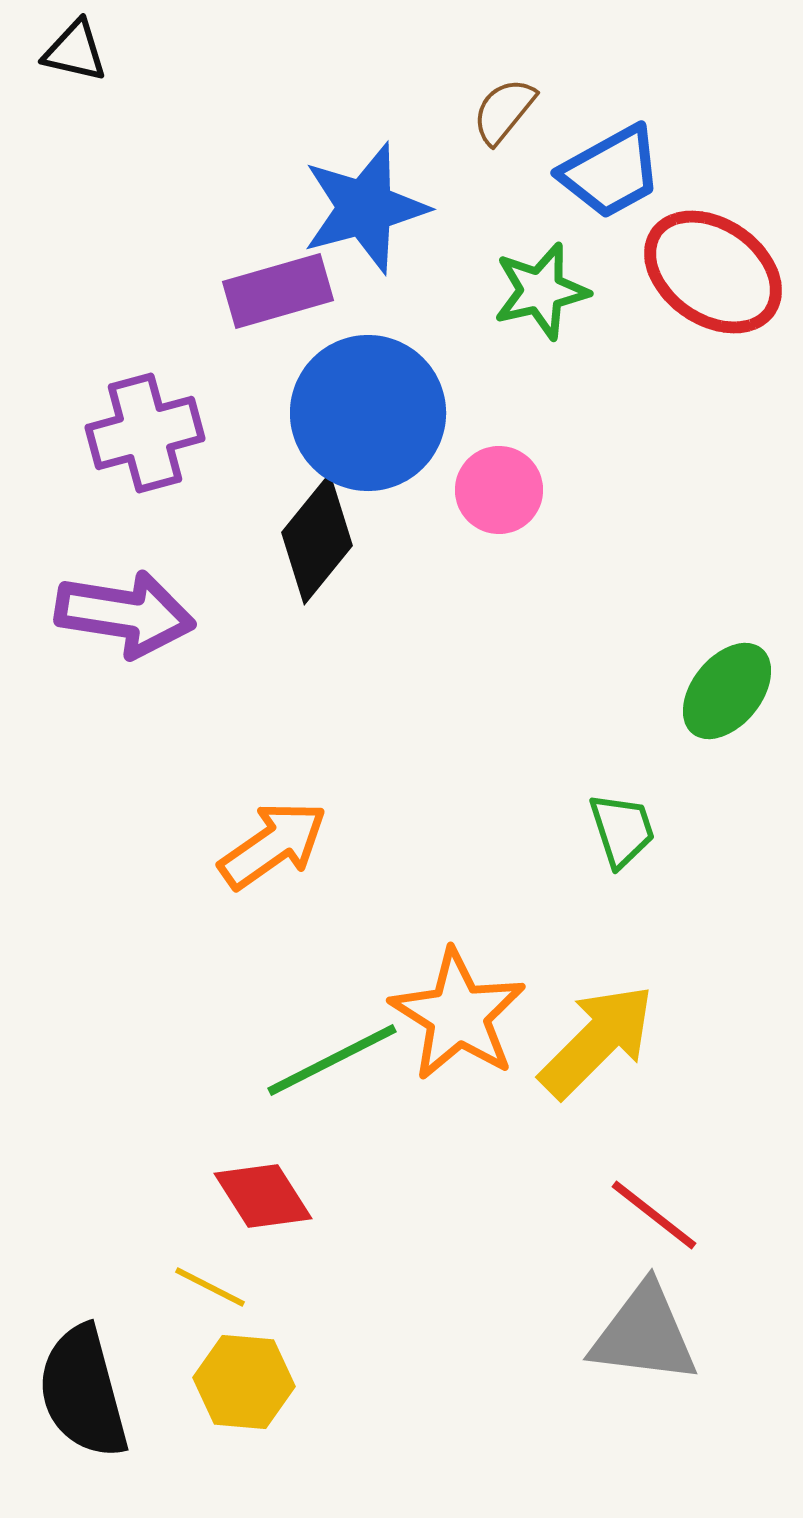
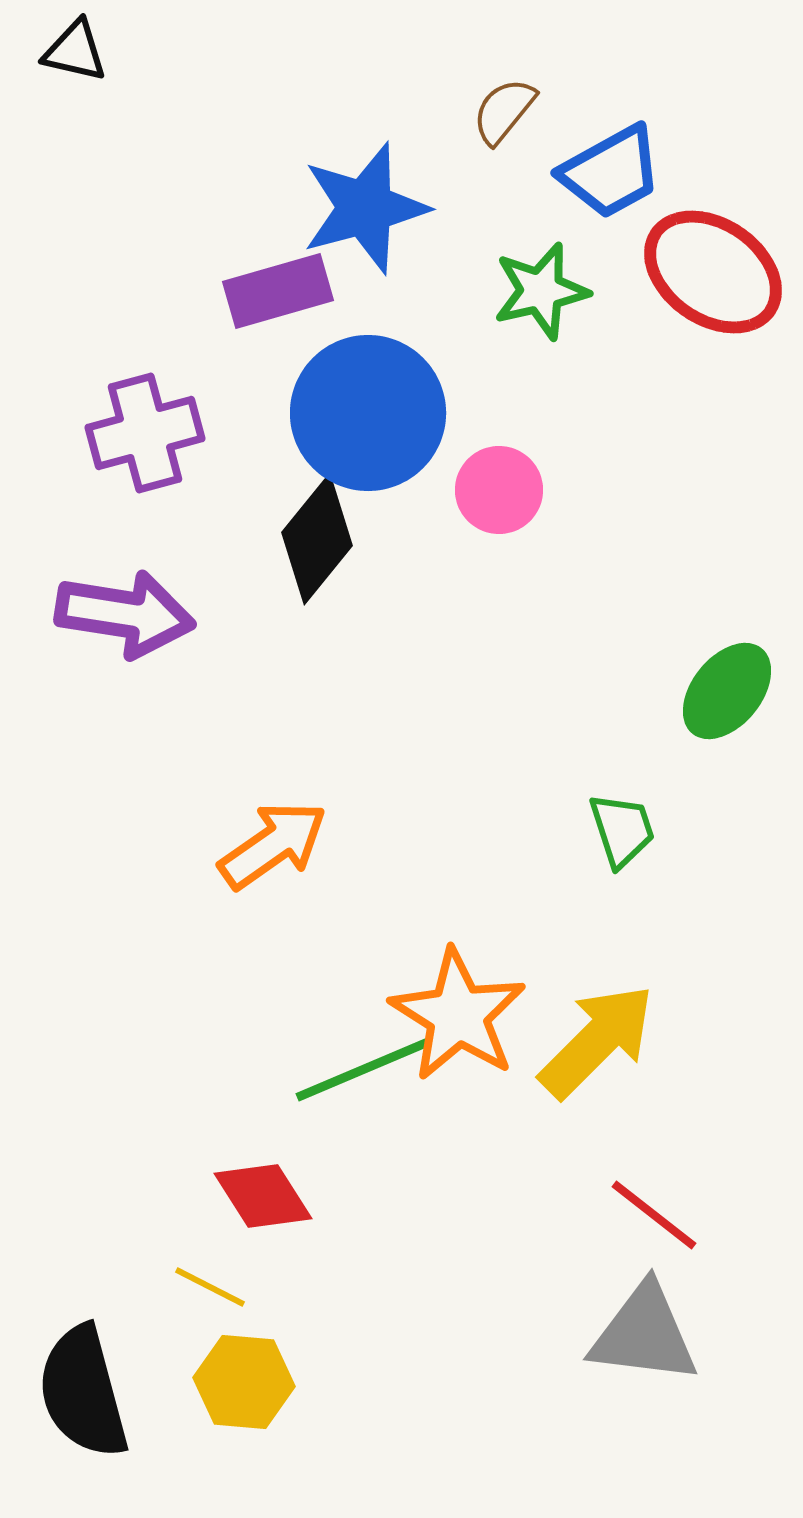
green line: moved 30 px right, 10 px down; rotated 4 degrees clockwise
